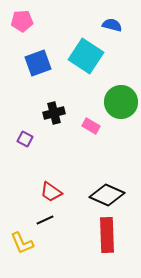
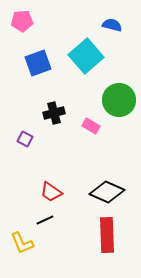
cyan square: rotated 16 degrees clockwise
green circle: moved 2 px left, 2 px up
black diamond: moved 3 px up
